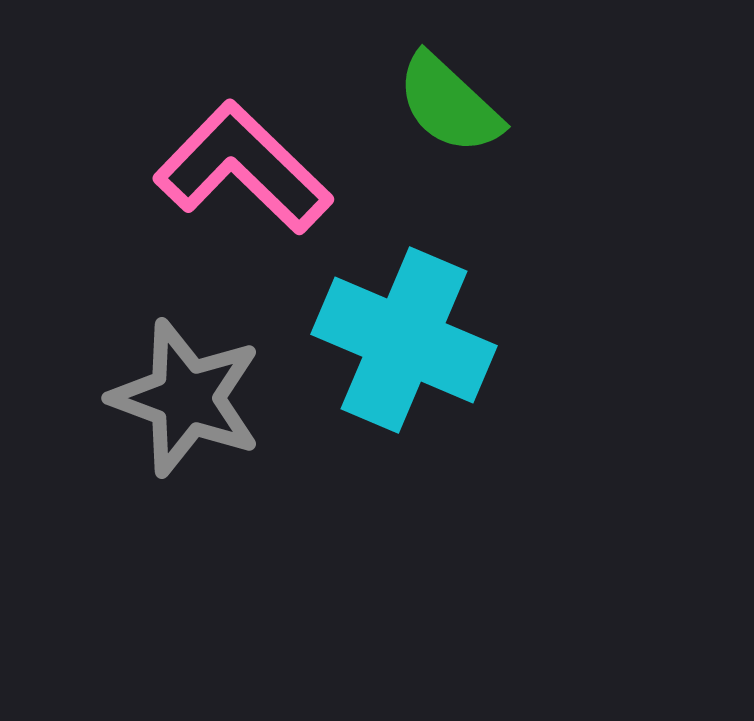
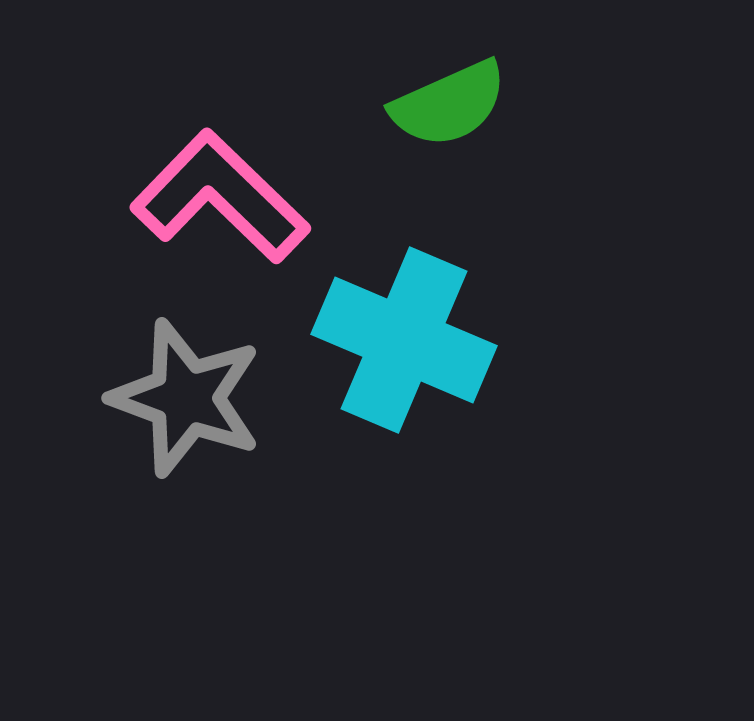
green semicircle: rotated 67 degrees counterclockwise
pink L-shape: moved 23 px left, 29 px down
